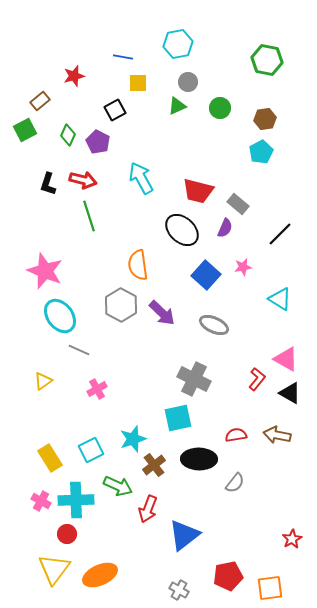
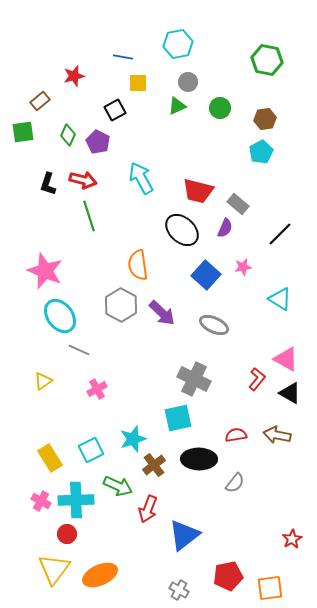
green square at (25, 130): moved 2 px left, 2 px down; rotated 20 degrees clockwise
